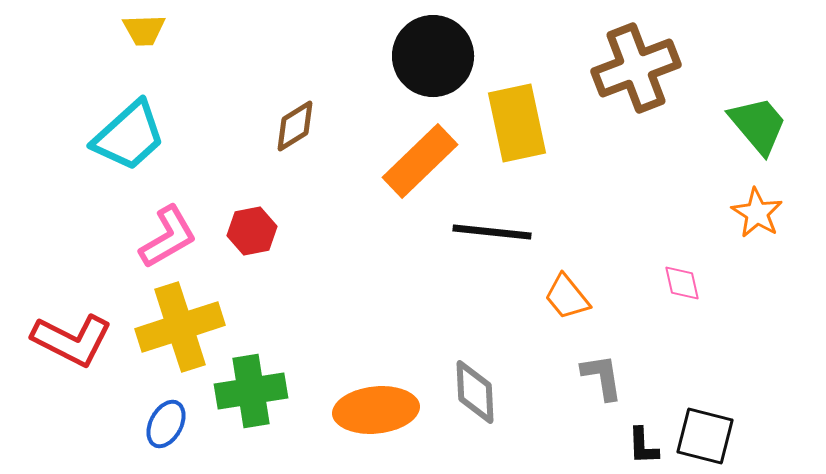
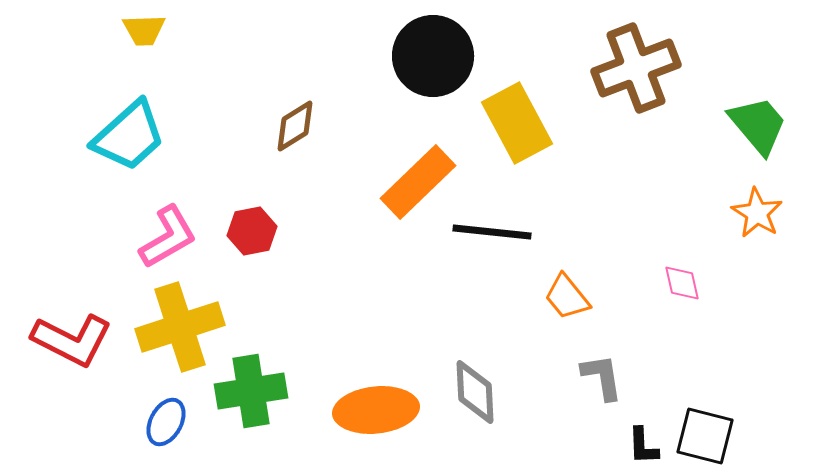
yellow rectangle: rotated 16 degrees counterclockwise
orange rectangle: moved 2 px left, 21 px down
blue ellipse: moved 2 px up
